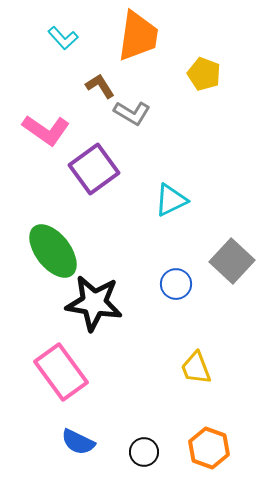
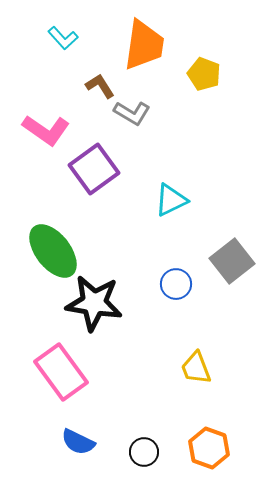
orange trapezoid: moved 6 px right, 9 px down
gray square: rotated 9 degrees clockwise
